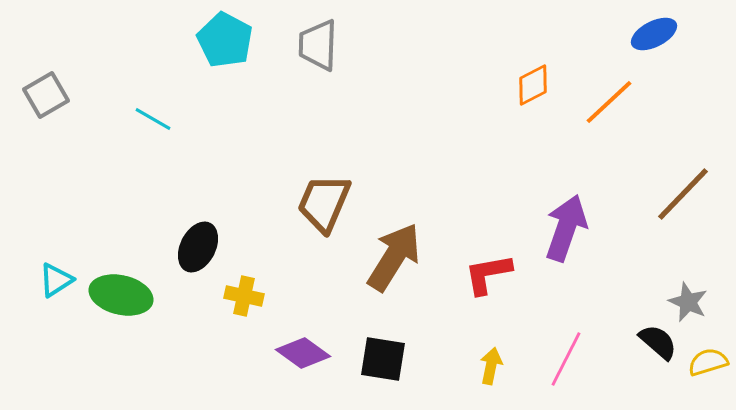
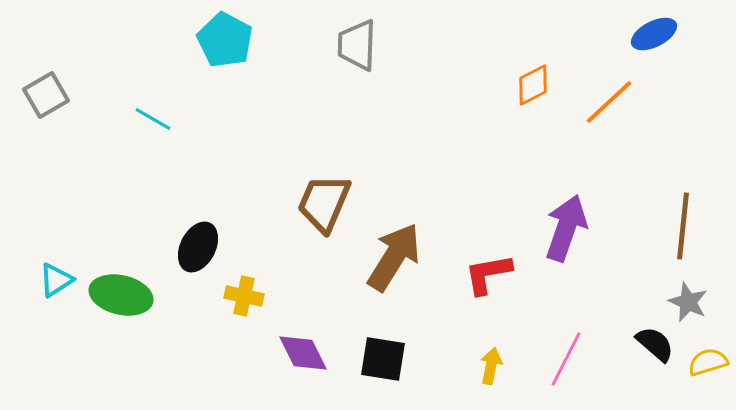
gray trapezoid: moved 39 px right
brown line: moved 32 px down; rotated 38 degrees counterclockwise
black semicircle: moved 3 px left, 2 px down
purple diamond: rotated 28 degrees clockwise
